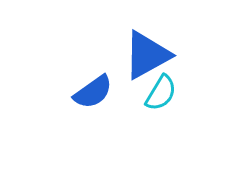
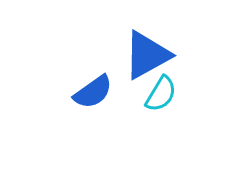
cyan semicircle: moved 1 px down
